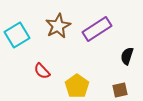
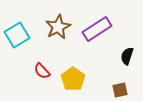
brown star: moved 1 px down
yellow pentagon: moved 4 px left, 7 px up
